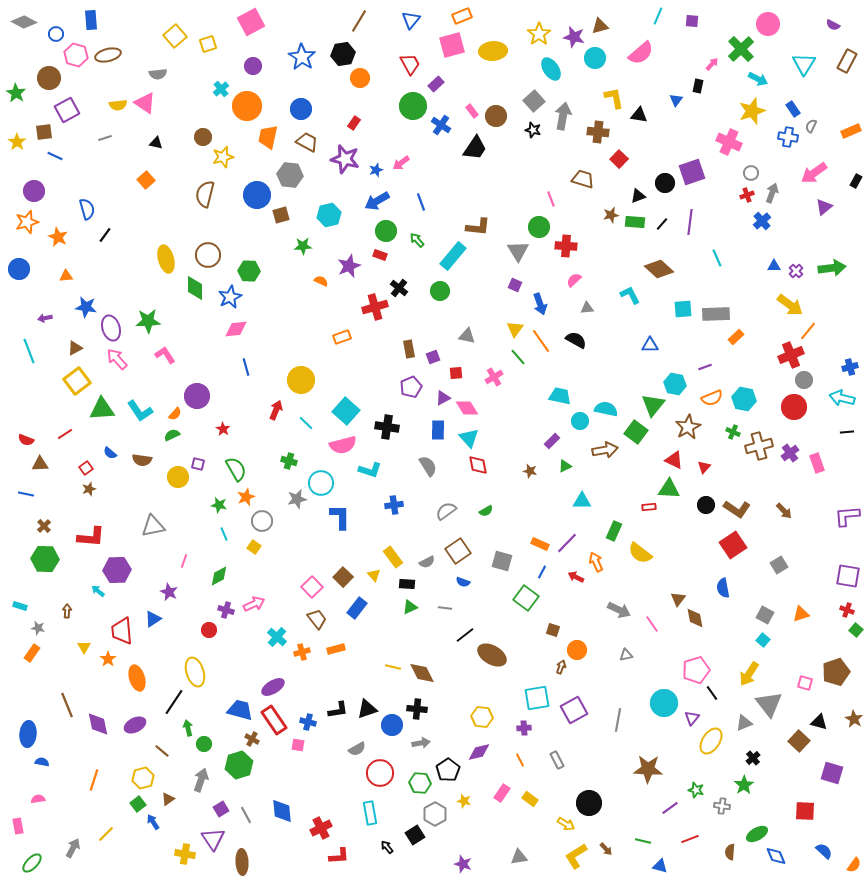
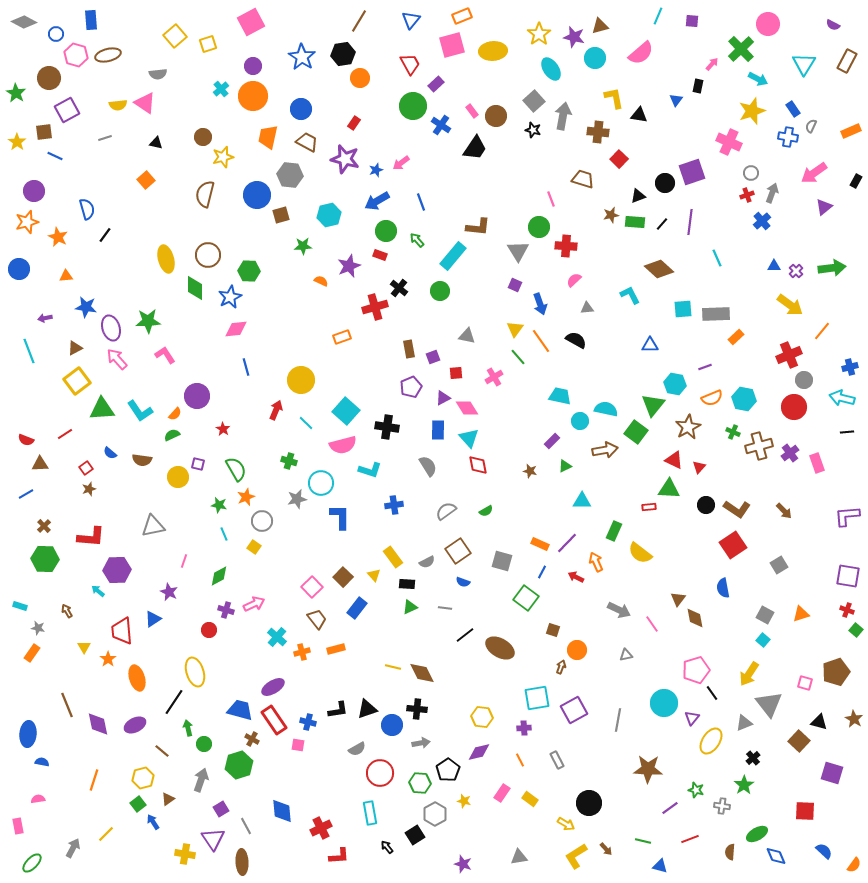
orange circle at (247, 106): moved 6 px right, 10 px up
orange line at (808, 331): moved 14 px right
red cross at (791, 355): moved 2 px left
red triangle at (704, 467): moved 5 px left
blue line at (26, 494): rotated 42 degrees counterclockwise
brown arrow at (67, 611): rotated 32 degrees counterclockwise
brown ellipse at (492, 655): moved 8 px right, 7 px up
gray line at (246, 815): moved 11 px down
